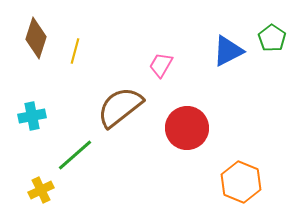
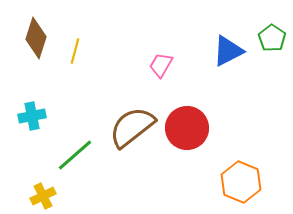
brown semicircle: moved 12 px right, 20 px down
yellow cross: moved 2 px right, 6 px down
